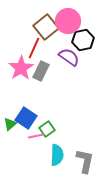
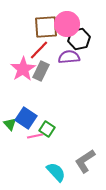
pink circle: moved 1 px left, 3 px down
brown square: rotated 35 degrees clockwise
black hexagon: moved 4 px left, 1 px up
red line: moved 5 px right, 2 px down; rotated 20 degrees clockwise
purple semicircle: rotated 40 degrees counterclockwise
pink star: moved 2 px right, 1 px down
green triangle: rotated 32 degrees counterclockwise
green square: rotated 21 degrees counterclockwise
pink line: moved 1 px left
cyan semicircle: moved 1 px left, 17 px down; rotated 45 degrees counterclockwise
gray L-shape: rotated 135 degrees counterclockwise
